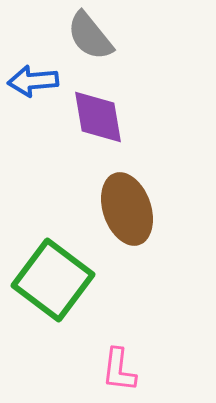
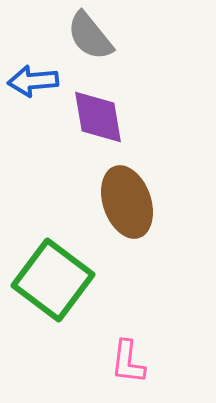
brown ellipse: moved 7 px up
pink L-shape: moved 9 px right, 8 px up
